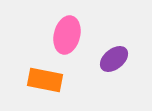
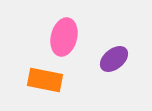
pink ellipse: moved 3 px left, 2 px down
